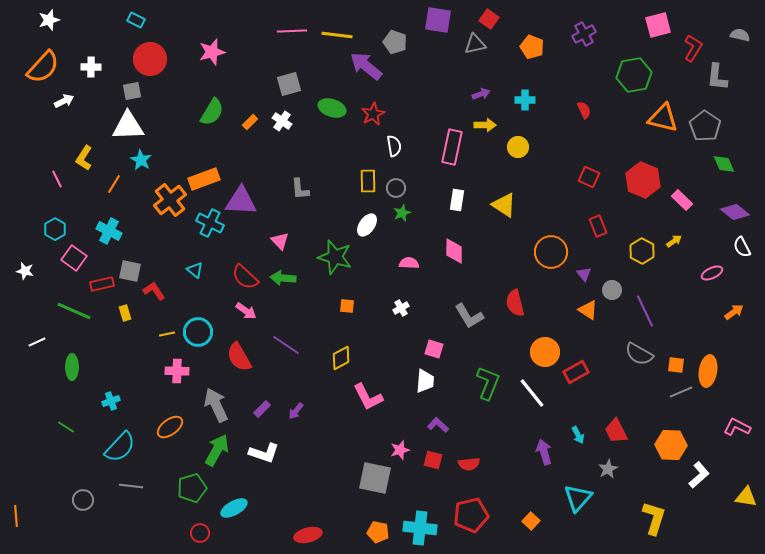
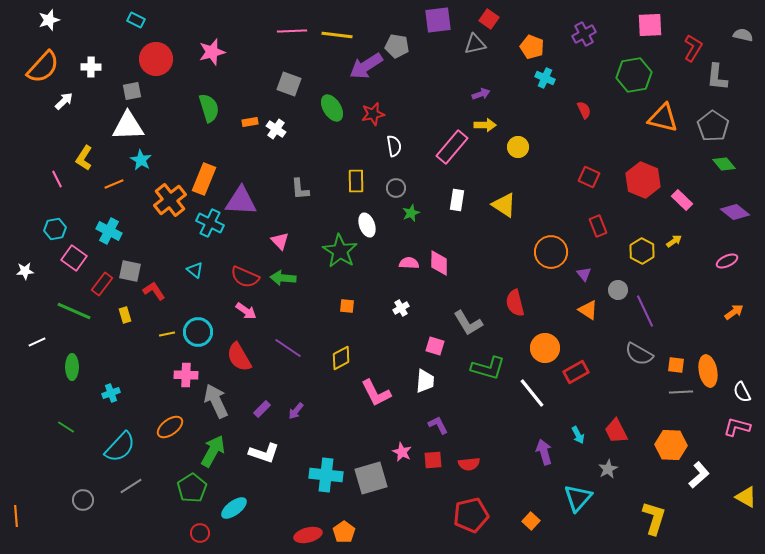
purple square at (438, 20): rotated 16 degrees counterclockwise
pink square at (658, 25): moved 8 px left; rotated 12 degrees clockwise
gray semicircle at (740, 35): moved 3 px right
gray pentagon at (395, 42): moved 2 px right, 4 px down; rotated 10 degrees counterclockwise
red circle at (150, 59): moved 6 px right
purple arrow at (366, 66): rotated 72 degrees counterclockwise
gray square at (289, 84): rotated 35 degrees clockwise
cyan cross at (525, 100): moved 20 px right, 22 px up; rotated 24 degrees clockwise
white arrow at (64, 101): rotated 18 degrees counterclockwise
green ellipse at (332, 108): rotated 40 degrees clockwise
green semicircle at (212, 112): moved 3 px left, 4 px up; rotated 48 degrees counterclockwise
red star at (373, 114): rotated 15 degrees clockwise
white cross at (282, 121): moved 6 px left, 8 px down
orange rectangle at (250, 122): rotated 35 degrees clockwise
gray pentagon at (705, 126): moved 8 px right
pink rectangle at (452, 147): rotated 28 degrees clockwise
green diamond at (724, 164): rotated 15 degrees counterclockwise
orange rectangle at (204, 179): rotated 48 degrees counterclockwise
yellow rectangle at (368, 181): moved 12 px left
orange line at (114, 184): rotated 36 degrees clockwise
green star at (402, 213): moved 9 px right
white ellipse at (367, 225): rotated 55 degrees counterclockwise
cyan hexagon at (55, 229): rotated 20 degrees clockwise
white semicircle at (742, 247): moved 145 px down
pink diamond at (454, 251): moved 15 px left, 12 px down
green star at (335, 257): moved 5 px right, 6 px up; rotated 16 degrees clockwise
white star at (25, 271): rotated 18 degrees counterclockwise
pink ellipse at (712, 273): moved 15 px right, 12 px up
red semicircle at (245, 277): rotated 20 degrees counterclockwise
red rectangle at (102, 284): rotated 40 degrees counterclockwise
gray circle at (612, 290): moved 6 px right
yellow rectangle at (125, 313): moved 2 px down
gray L-shape at (469, 316): moved 1 px left, 7 px down
purple line at (286, 345): moved 2 px right, 3 px down
pink square at (434, 349): moved 1 px right, 3 px up
orange circle at (545, 352): moved 4 px up
pink cross at (177, 371): moved 9 px right, 4 px down
orange ellipse at (708, 371): rotated 20 degrees counterclockwise
green L-shape at (488, 383): moved 15 px up; rotated 84 degrees clockwise
gray line at (681, 392): rotated 20 degrees clockwise
pink L-shape at (368, 397): moved 8 px right, 4 px up
cyan cross at (111, 401): moved 8 px up
gray arrow at (216, 405): moved 4 px up
purple L-shape at (438, 425): rotated 20 degrees clockwise
pink L-shape at (737, 427): rotated 12 degrees counterclockwise
green arrow at (217, 450): moved 4 px left, 1 px down
pink star at (400, 450): moved 2 px right, 2 px down; rotated 30 degrees counterclockwise
red square at (433, 460): rotated 18 degrees counterclockwise
gray square at (375, 478): moved 4 px left; rotated 28 degrees counterclockwise
gray line at (131, 486): rotated 40 degrees counterclockwise
green pentagon at (192, 488): rotated 16 degrees counterclockwise
yellow triangle at (746, 497): rotated 20 degrees clockwise
cyan ellipse at (234, 508): rotated 8 degrees counterclockwise
cyan cross at (420, 528): moved 94 px left, 53 px up
orange pentagon at (378, 532): moved 34 px left; rotated 25 degrees clockwise
